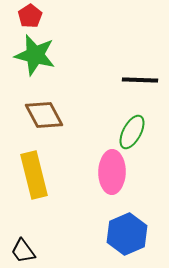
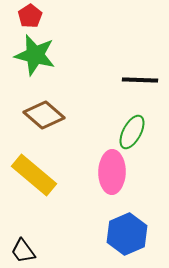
brown diamond: rotated 21 degrees counterclockwise
yellow rectangle: rotated 36 degrees counterclockwise
